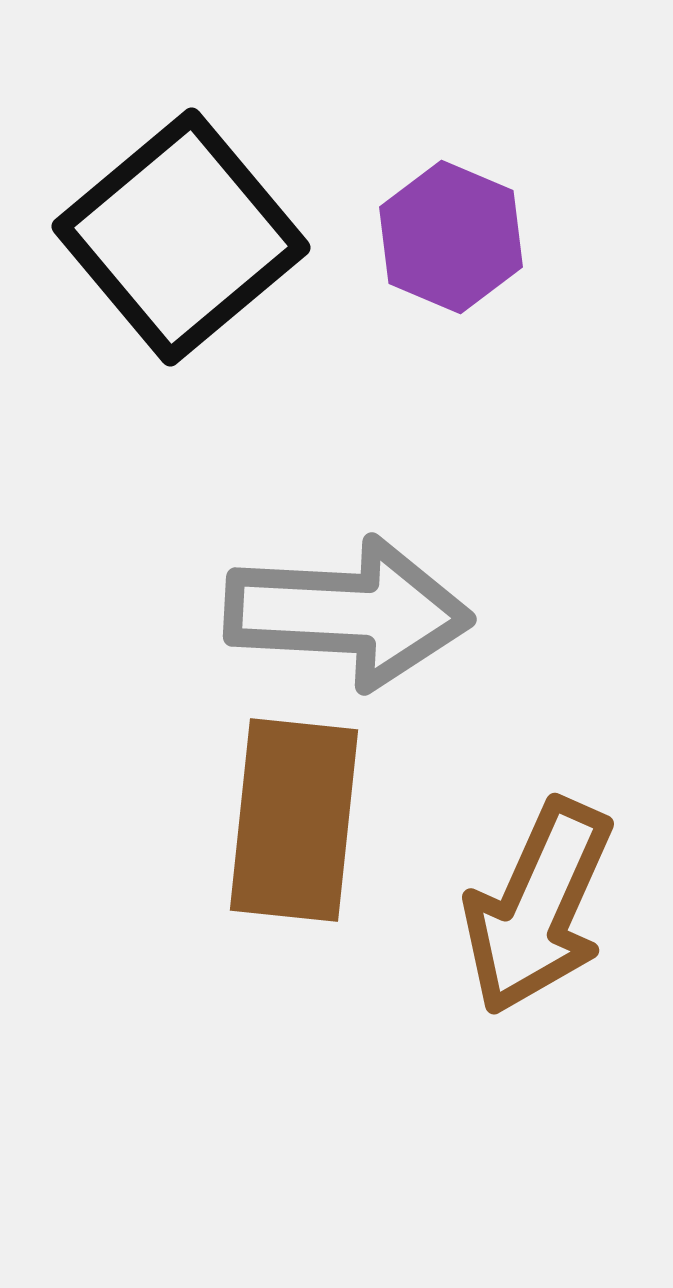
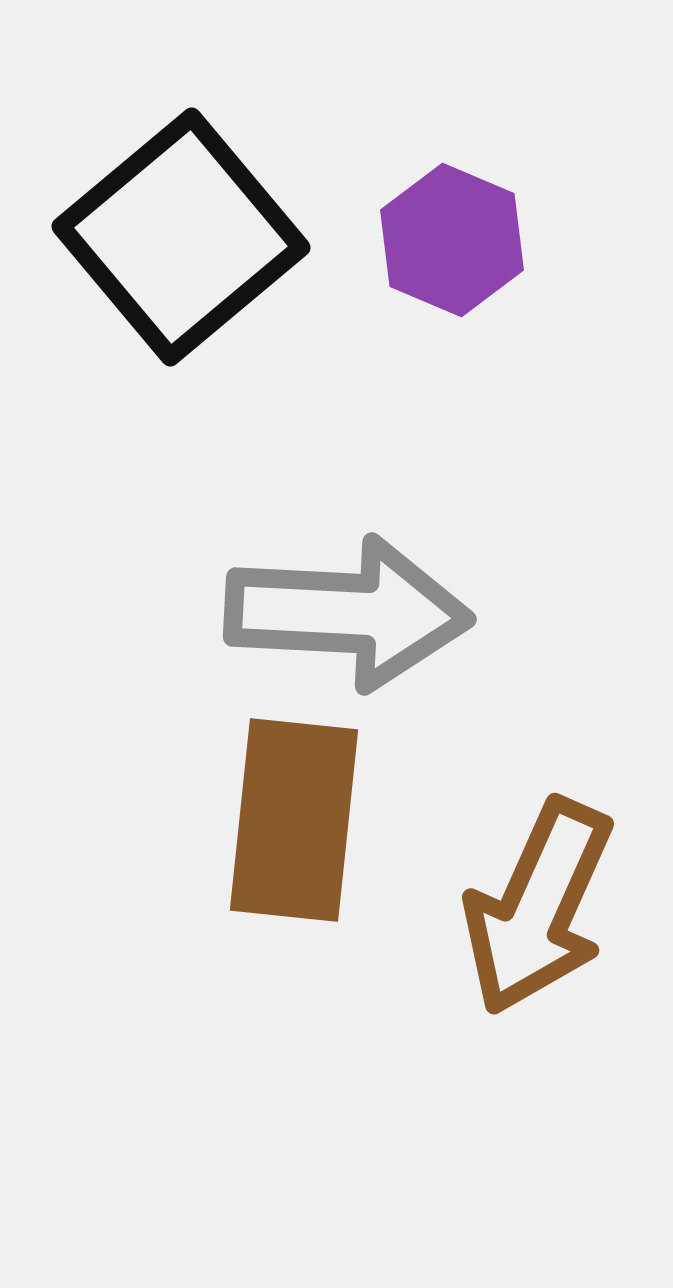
purple hexagon: moved 1 px right, 3 px down
